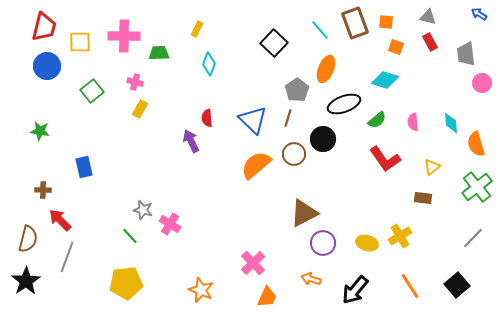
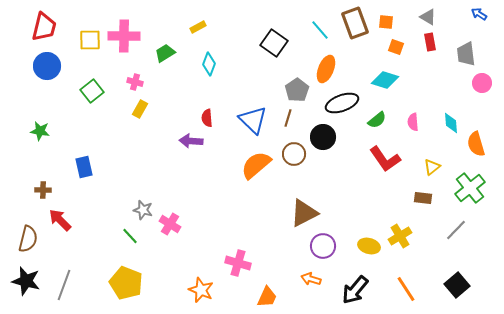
gray triangle at (428, 17): rotated 18 degrees clockwise
yellow rectangle at (197, 29): moved 1 px right, 2 px up; rotated 35 degrees clockwise
yellow square at (80, 42): moved 10 px right, 2 px up
red rectangle at (430, 42): rotated 18 degrees clockwise
black square at (274, 43): rotated 8 degrees counterclockwise
green trapezoid at (159, 53): moved 6 px right; rotated 30 degrees counterclockwise
black ellipse at (344, 104): moved 2 px left, 1 px up
black circle at (323, 139): moved 2 px up
purple arrow at (191, 141): rotated 60 degrees counterclockwise
green cross at (477, 187): moved 7 px left, 1 px down
gray line at (473, 238): moved 17 px left, 8 px up
purple circle at (323, 243): moved 3 px down
yellow ellipse at (367, 243): moved 2 px right, 3 px down
gray line at (67, 257): moved 3 px left, 28 px down
pink cross at (253, 263): moved 15 px left; rotated 30 degrees counterclockwise
black star at (26, 281): rotated 24 degrees counterclockwise
yellow pentagon at (126, 283): rotated 28 degrees clockwise
orange line at (410, 286): moved 4 px left, 3 px down
